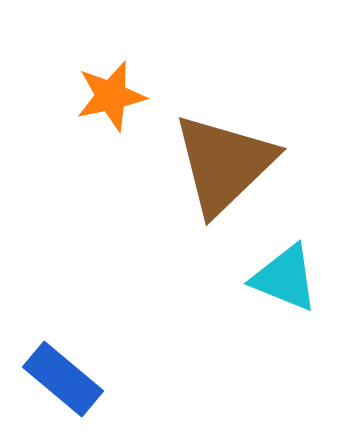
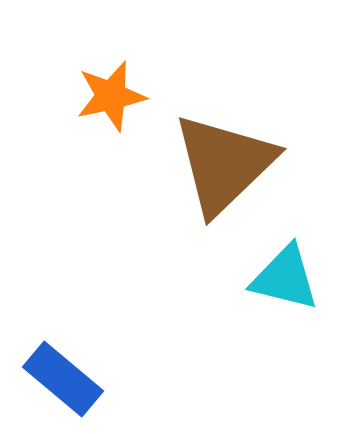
cyan triangle: rotated 8 degrees counterclockwise
